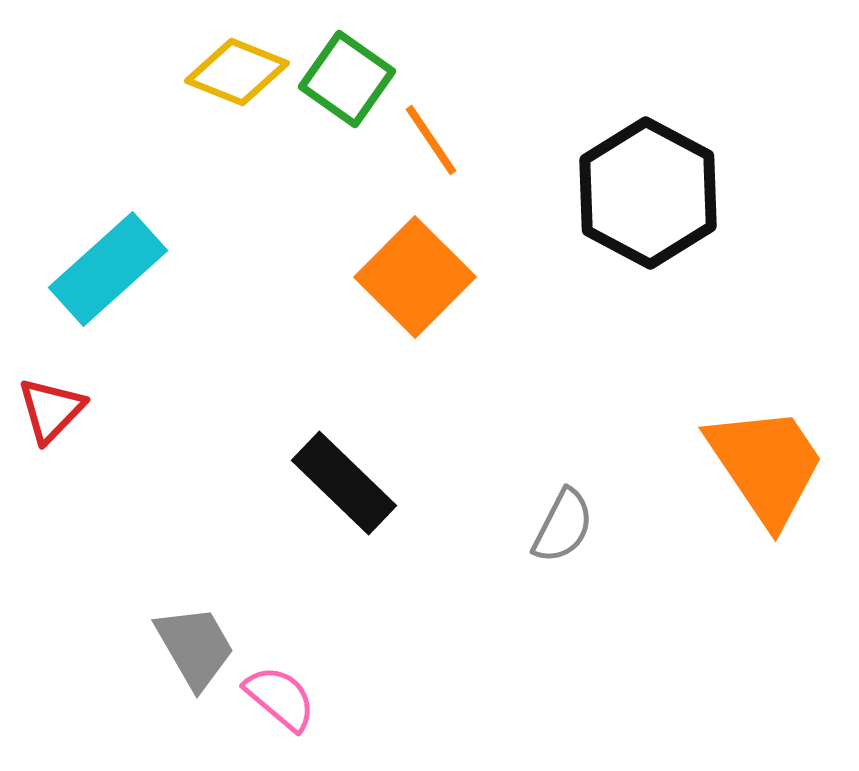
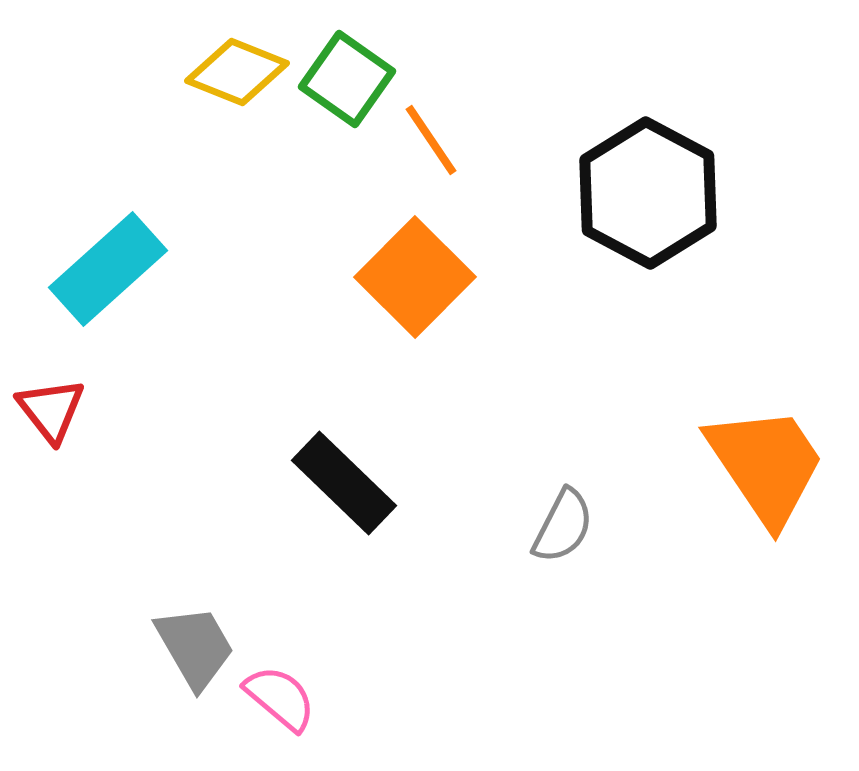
red triangle: rotated 22 degrees counterclockwise
